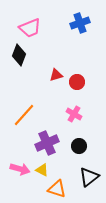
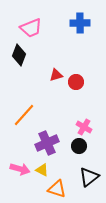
blue cross: rotated 18 degrees clockwise
pink trapezoid: moved 1 px right
red circle: moved 1 px left
pink cross: moved 10 px right, 13 px down
